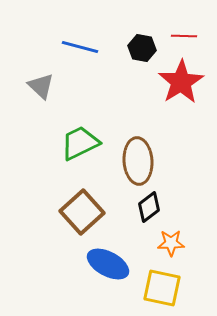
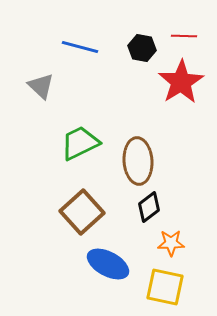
yellow square: moved 3 px right, 1 px up
